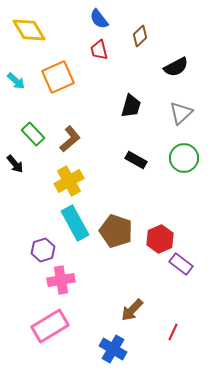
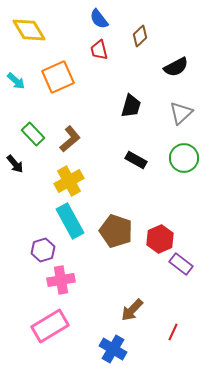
cyan rectangle: moved 5 px left, 2 px up
